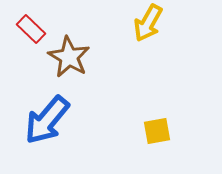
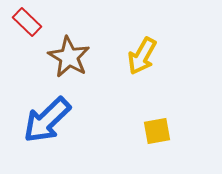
yellow arrow: moved 6 px left, 33 px down
red rectangle: moved 4 px left, 7 px up
blue arrow: rotated 6 degrees clockwise
